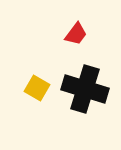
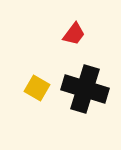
red trapezoid: moved 2 px left
